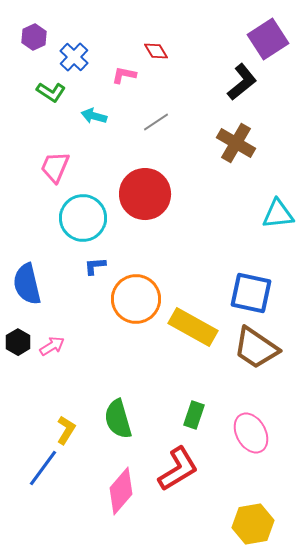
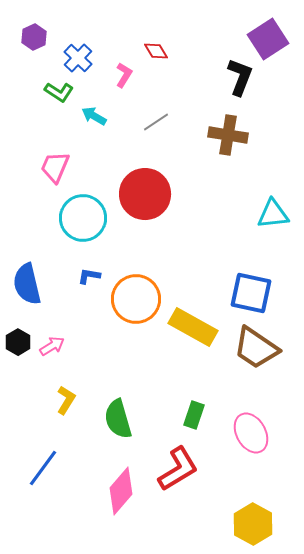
blue cross: moved 4 px right, 1 px down
pink L-shape: rotated 110 degrees clockwise
black L-shape: moved 2 px left, 5 px up; rotated 30 degrees counterclockwise
green L-shape: moved 8 px right
cyan arrow: rotated 15 degrees clockwise
brown cross: moved 8 px left, 8 px up; rotated 21 degrees counterclockwise
cyan triangle: moved 5 px left
blue L-shape: moved 6 px left, 10 px down; rotated 15 degrees clockwise
yellow L-shape: moved 30 px up
yellow hexagon: rotated 21 degrees counterclockwise
